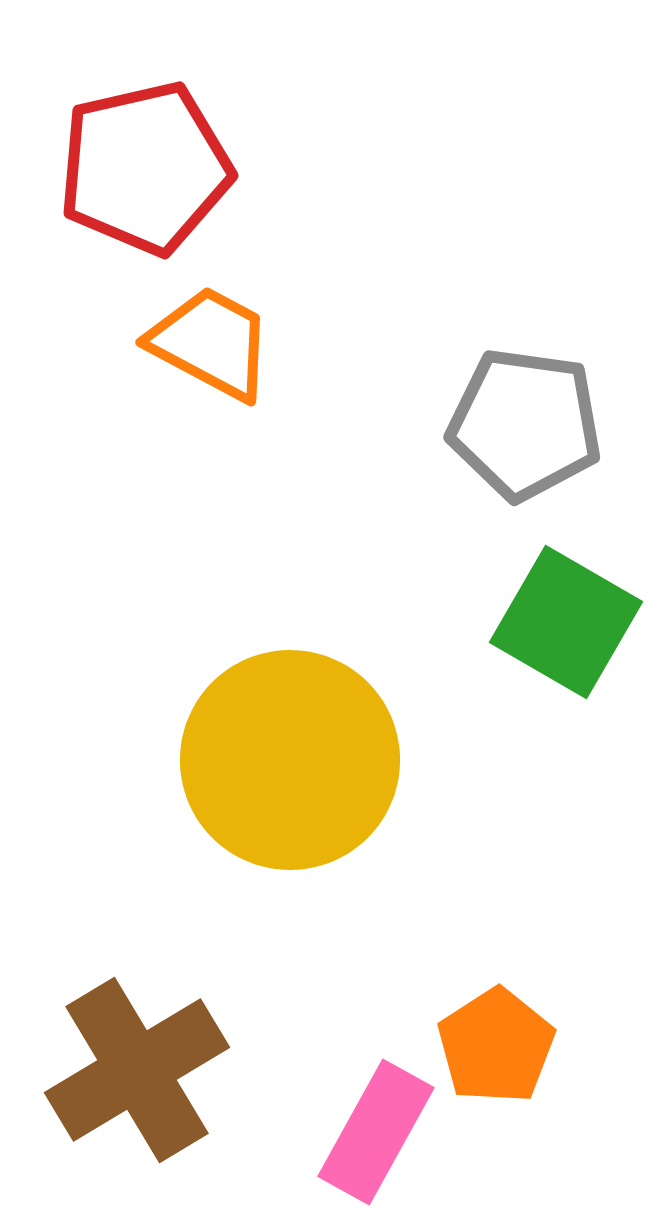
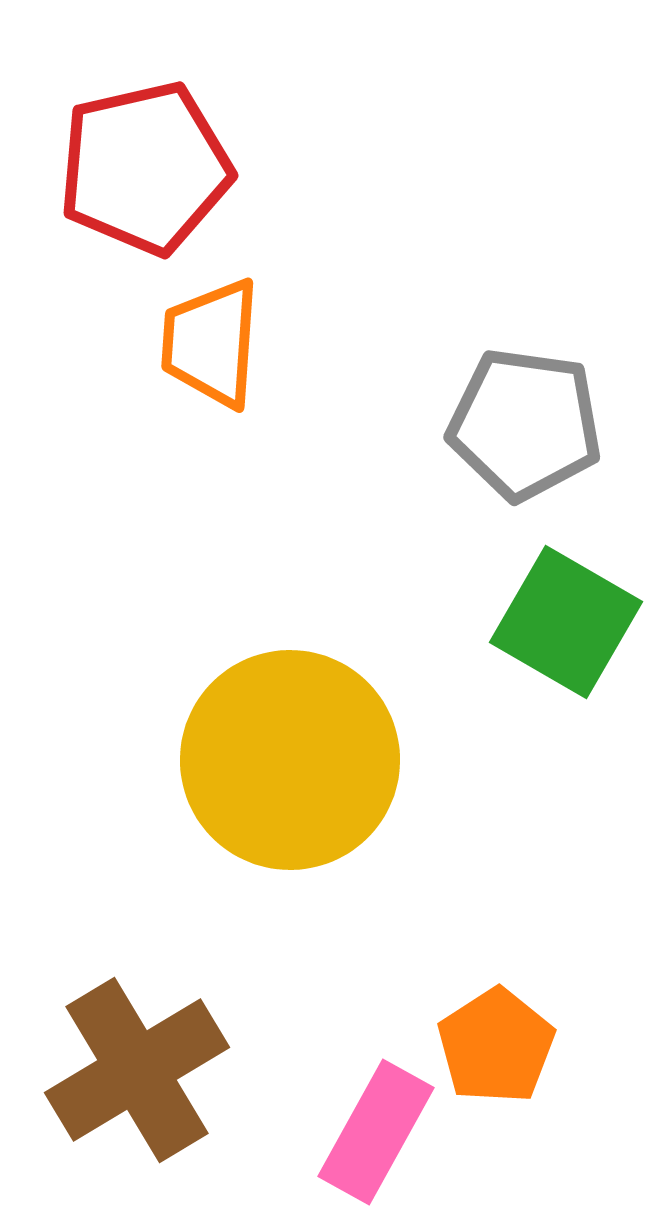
orange trapezoid: rotated 114 degrees counterclockwise
